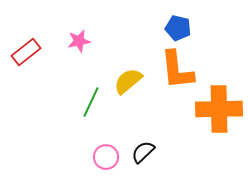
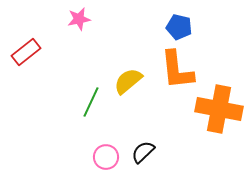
blue pentagon: moved 1 px right, 1 px up
pink star: moved 22 px up
orange cross: rotated 12 degrees clockwise
